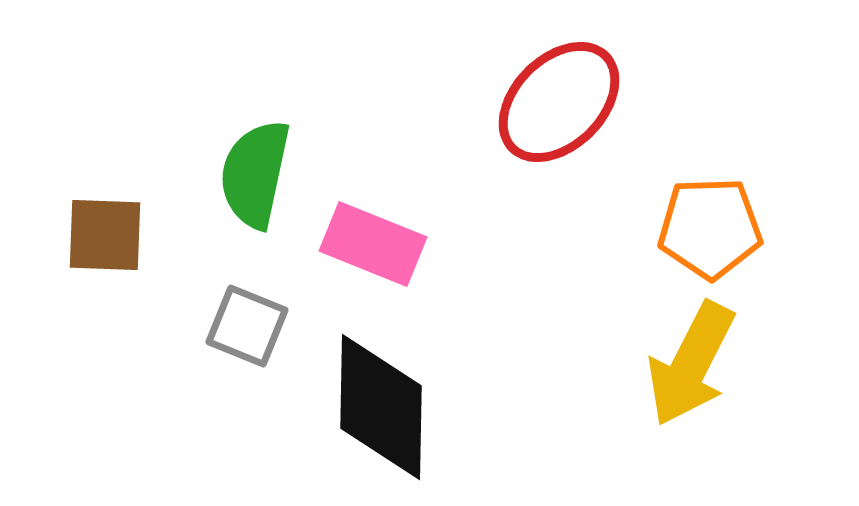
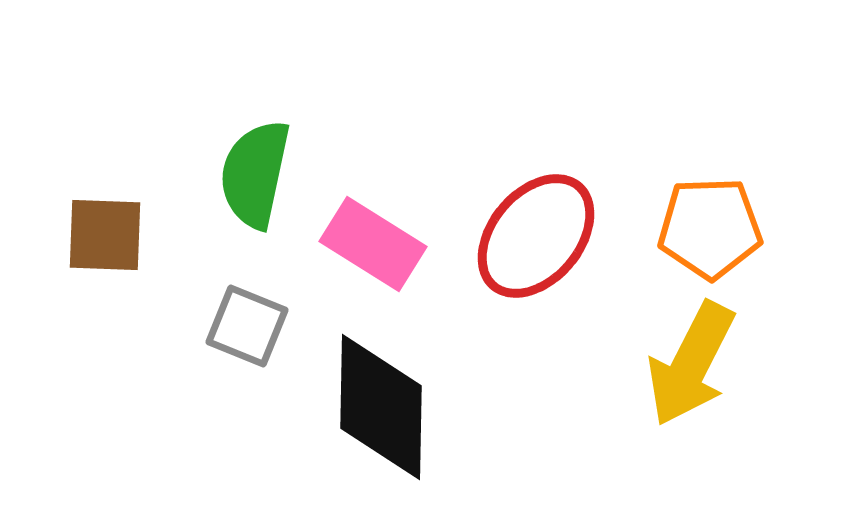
red ellipse: moved 23 px left, 134 px down; rotated 5 degrees counterclockwise
pink rectangle: rotated 10 degrees clockwise
